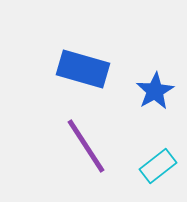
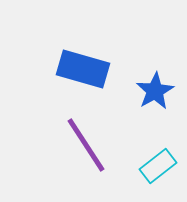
purple line: moved 1 px up
